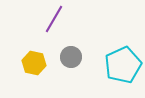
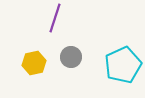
purple line: moved 1 px right, 1 px up; rotated 12 degrees counterclockwise
yellow hexagon: rotated 25 degrees counterclockwise
